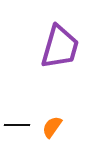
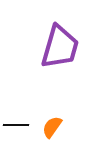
black line: moved 1 px left
